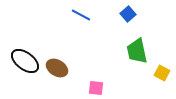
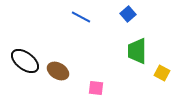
blue line: moved 2 px down
green trapezoid: rotated 12 degrees clockwise
brown ellipse: moved 1 px right, 3 px down
